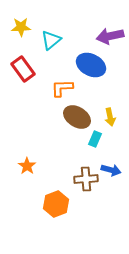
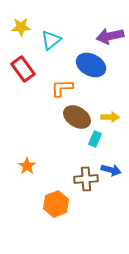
yellow arrow: rotated 78 degrees counterclockwise
